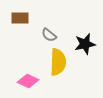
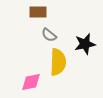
brown rectangle: moved 18 px right, 6 px up
pink diamond: moved 3 px right, 1 px down; rotated 35 degrees counterclockwise
